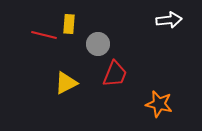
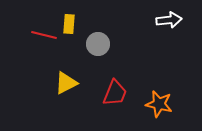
red trapezoid: moved 19 px down
